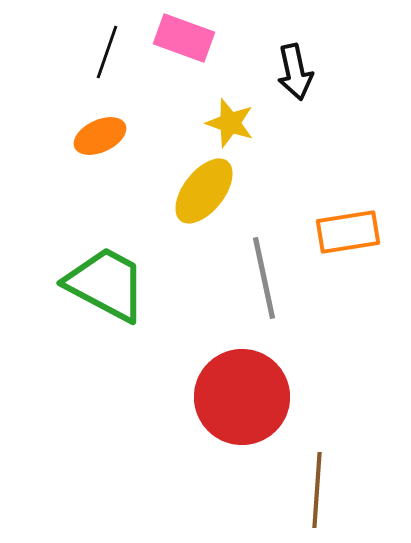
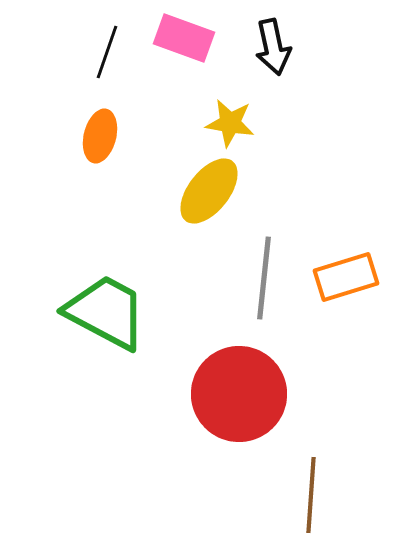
black arrow: moved 22 px left, 25 px up
yellow star: rotated 9 degrees counterclockwise
orange ellipse: rotated 51 degrees counterclockwise
yellow ellipse: moved 5 px right
orange rectangle: moved 2 px left, 45 px down; rotated 8 degrees counterclockwise
gray line: rotated 18 degrees clockwise
green trapezoid: moved 28 px down
red circle: moved 3 px left, 3 px up
brown line: moved 6 px left, 5 px down
